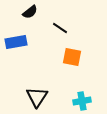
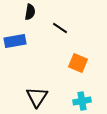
black semicircle: rotated 42 degrees counterclockwise
blue rectangle: moved 1 px left, 1 px up
orange square: moved 6 px right, 6 px down; rotated 12 degrees clockwise
